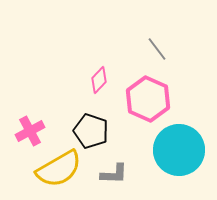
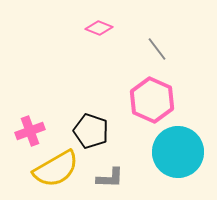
pink diamond: moved 52 px up; rotated 68 degrees clockwise
pink hexagon: moved 4 px right, 1 px down
pink cross: rotated 8 degrees clockwise
cyan circle: moved 1 px left, 2 px down
yellow semicircle: moved 3 px left
gray L-shape: moved 4 px left, 4 px down
